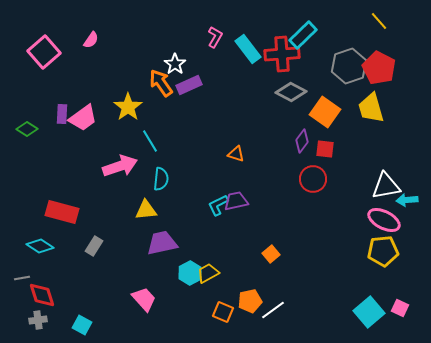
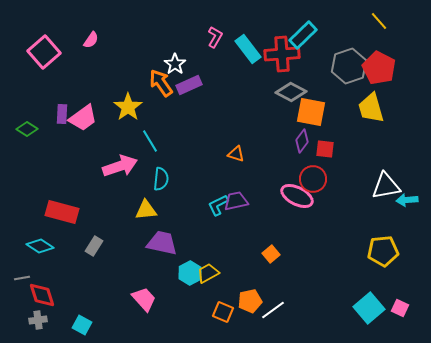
orange square at (325, 112): moved 14 px left; rotated 24 degrees counterclockwise
pink ellipse at (384, 220): moved 87 px left, 24 px up
purple trapezoid at (162, 243): rotated 24 degrees clockwise
cyan square at (369, 312): moved 4 px up
